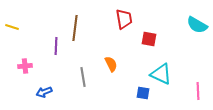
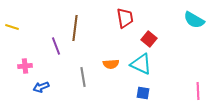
red trapezoid: moved 1 px right, 1 px up
cyan semicircle: moved 3 px left, 5 px up
red square: rotated 28 degrees clockwise
purple line: rotated 24 degrees counterclockwise
orange semicircle: rotated 112 degrees clockwise
cyan triangle: moved 20 px left, 10 px up
blue arrow: moved 3 px left, 5 px up
